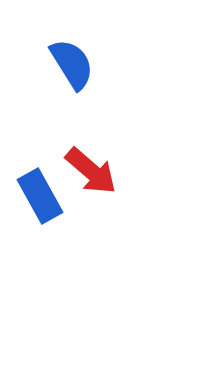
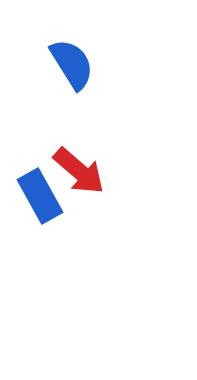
red arrow: moved 12 px left
